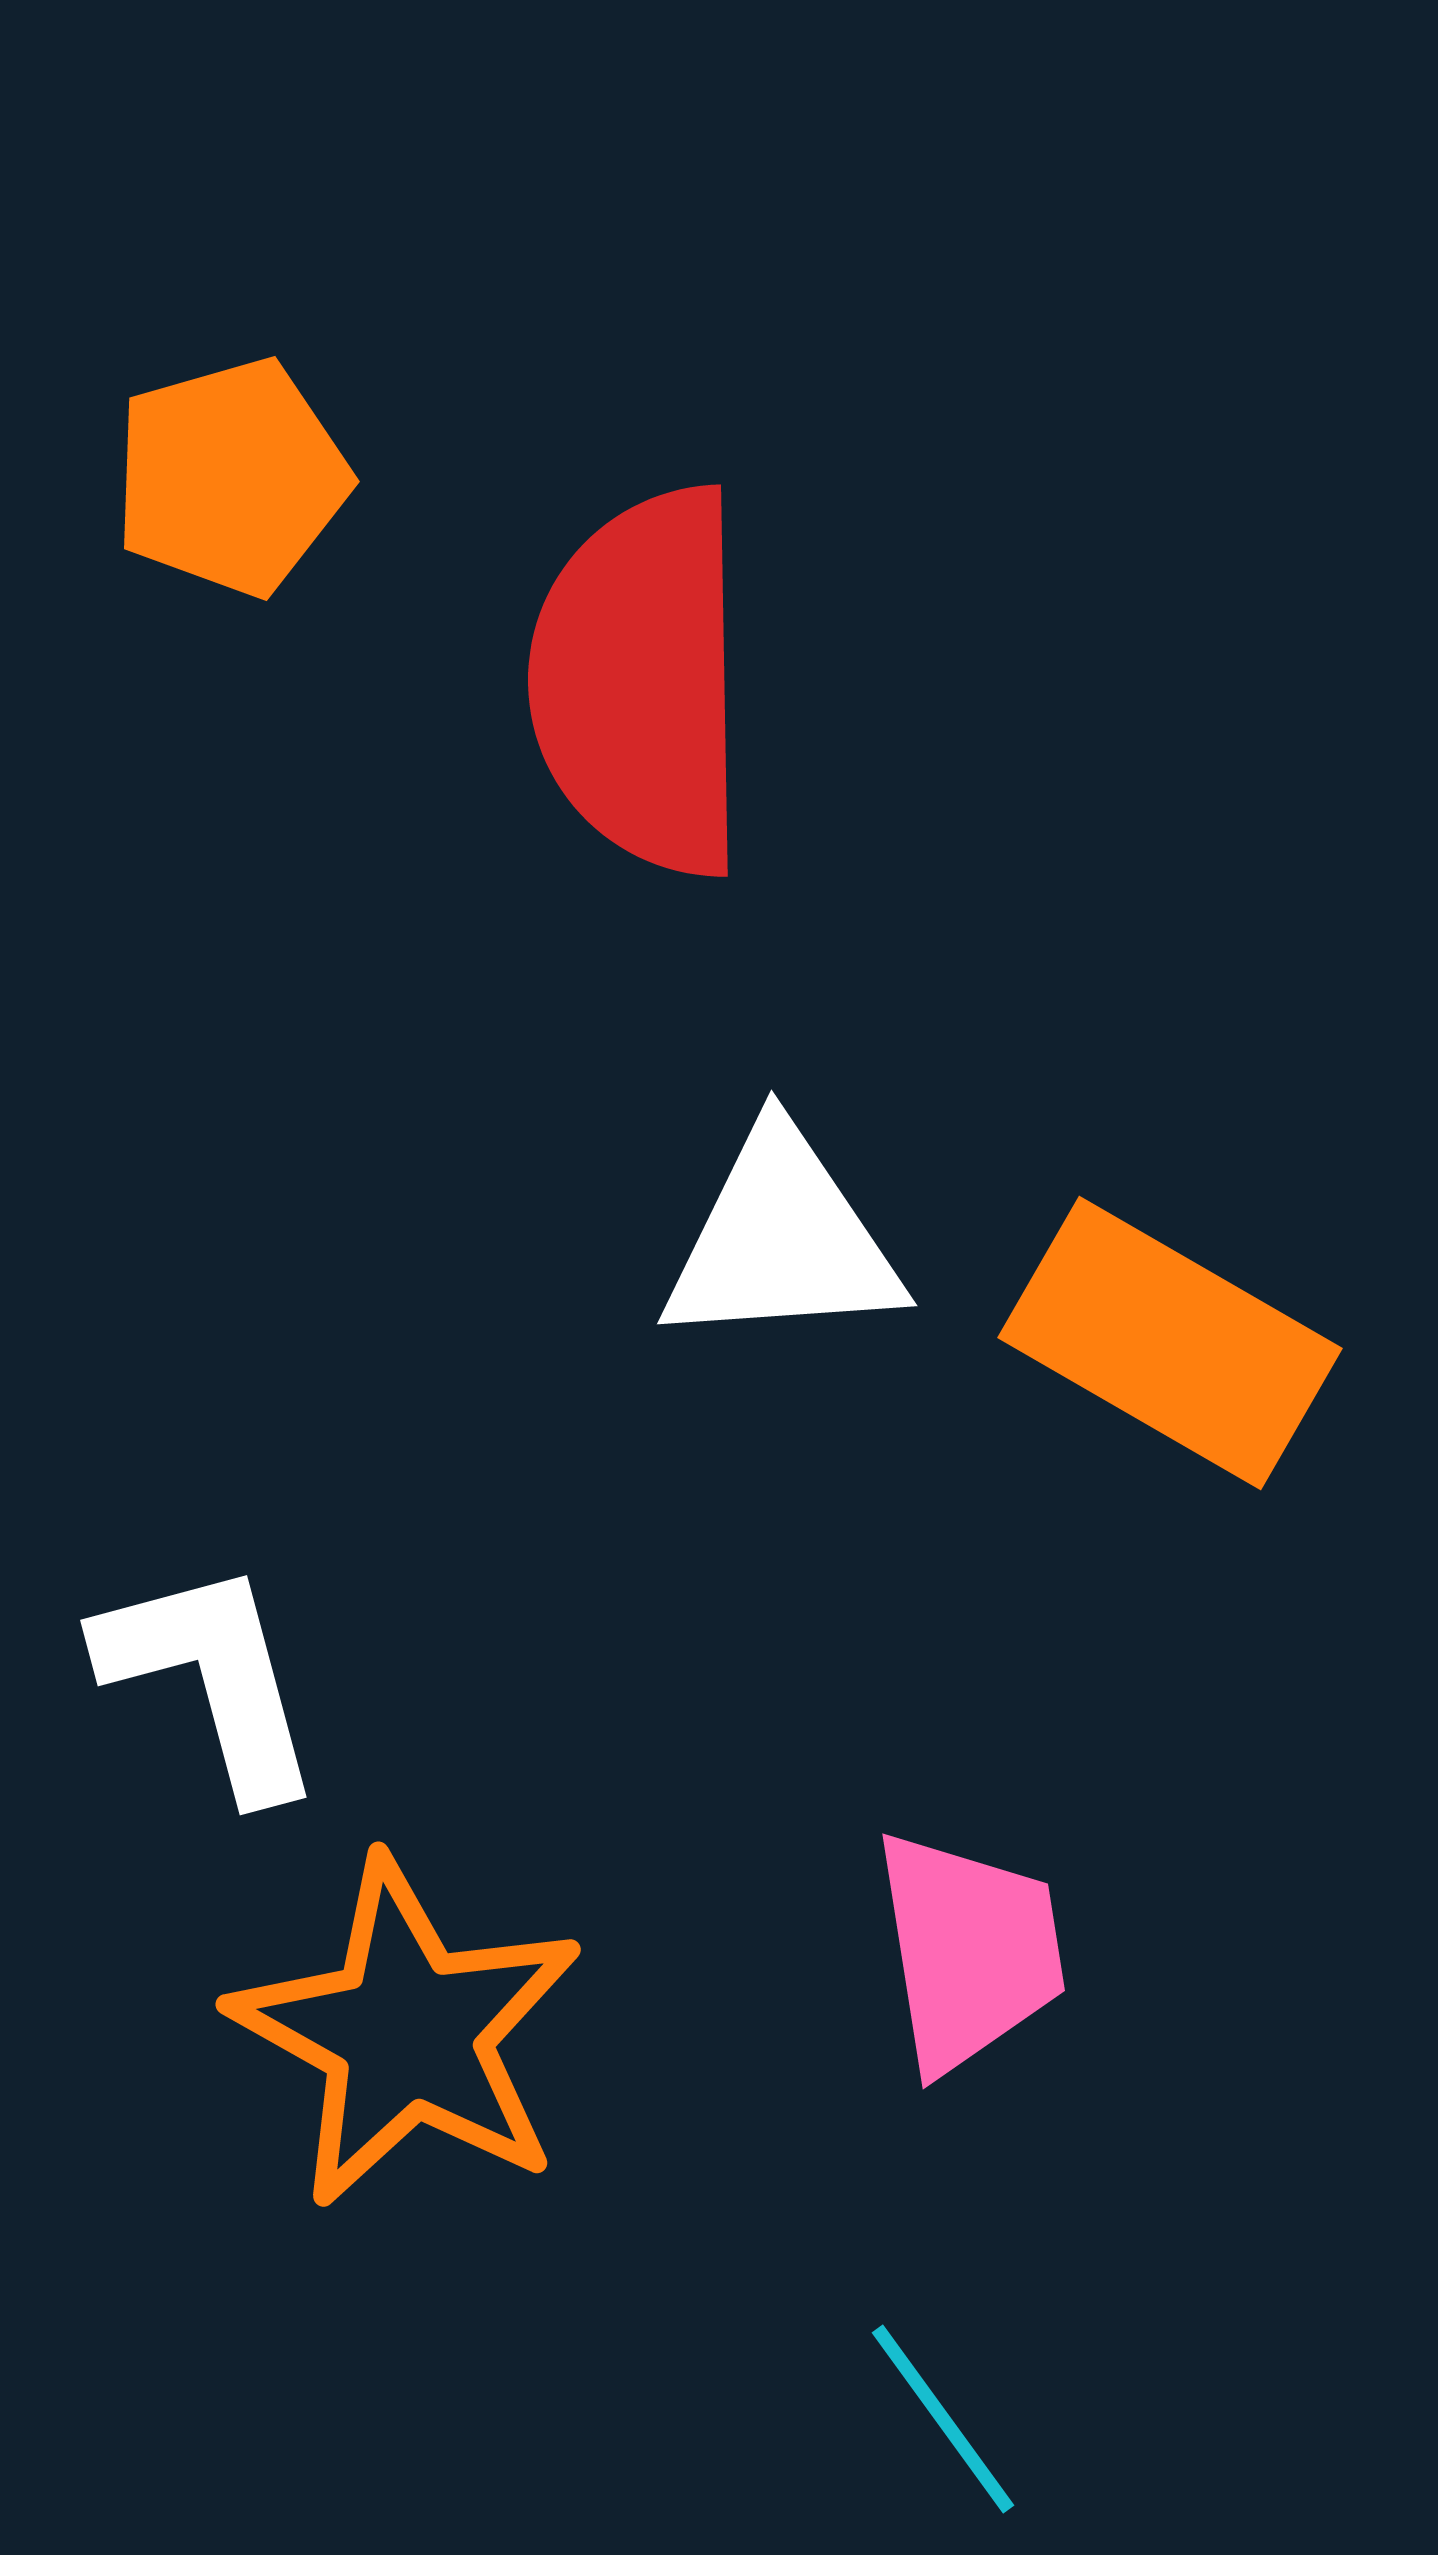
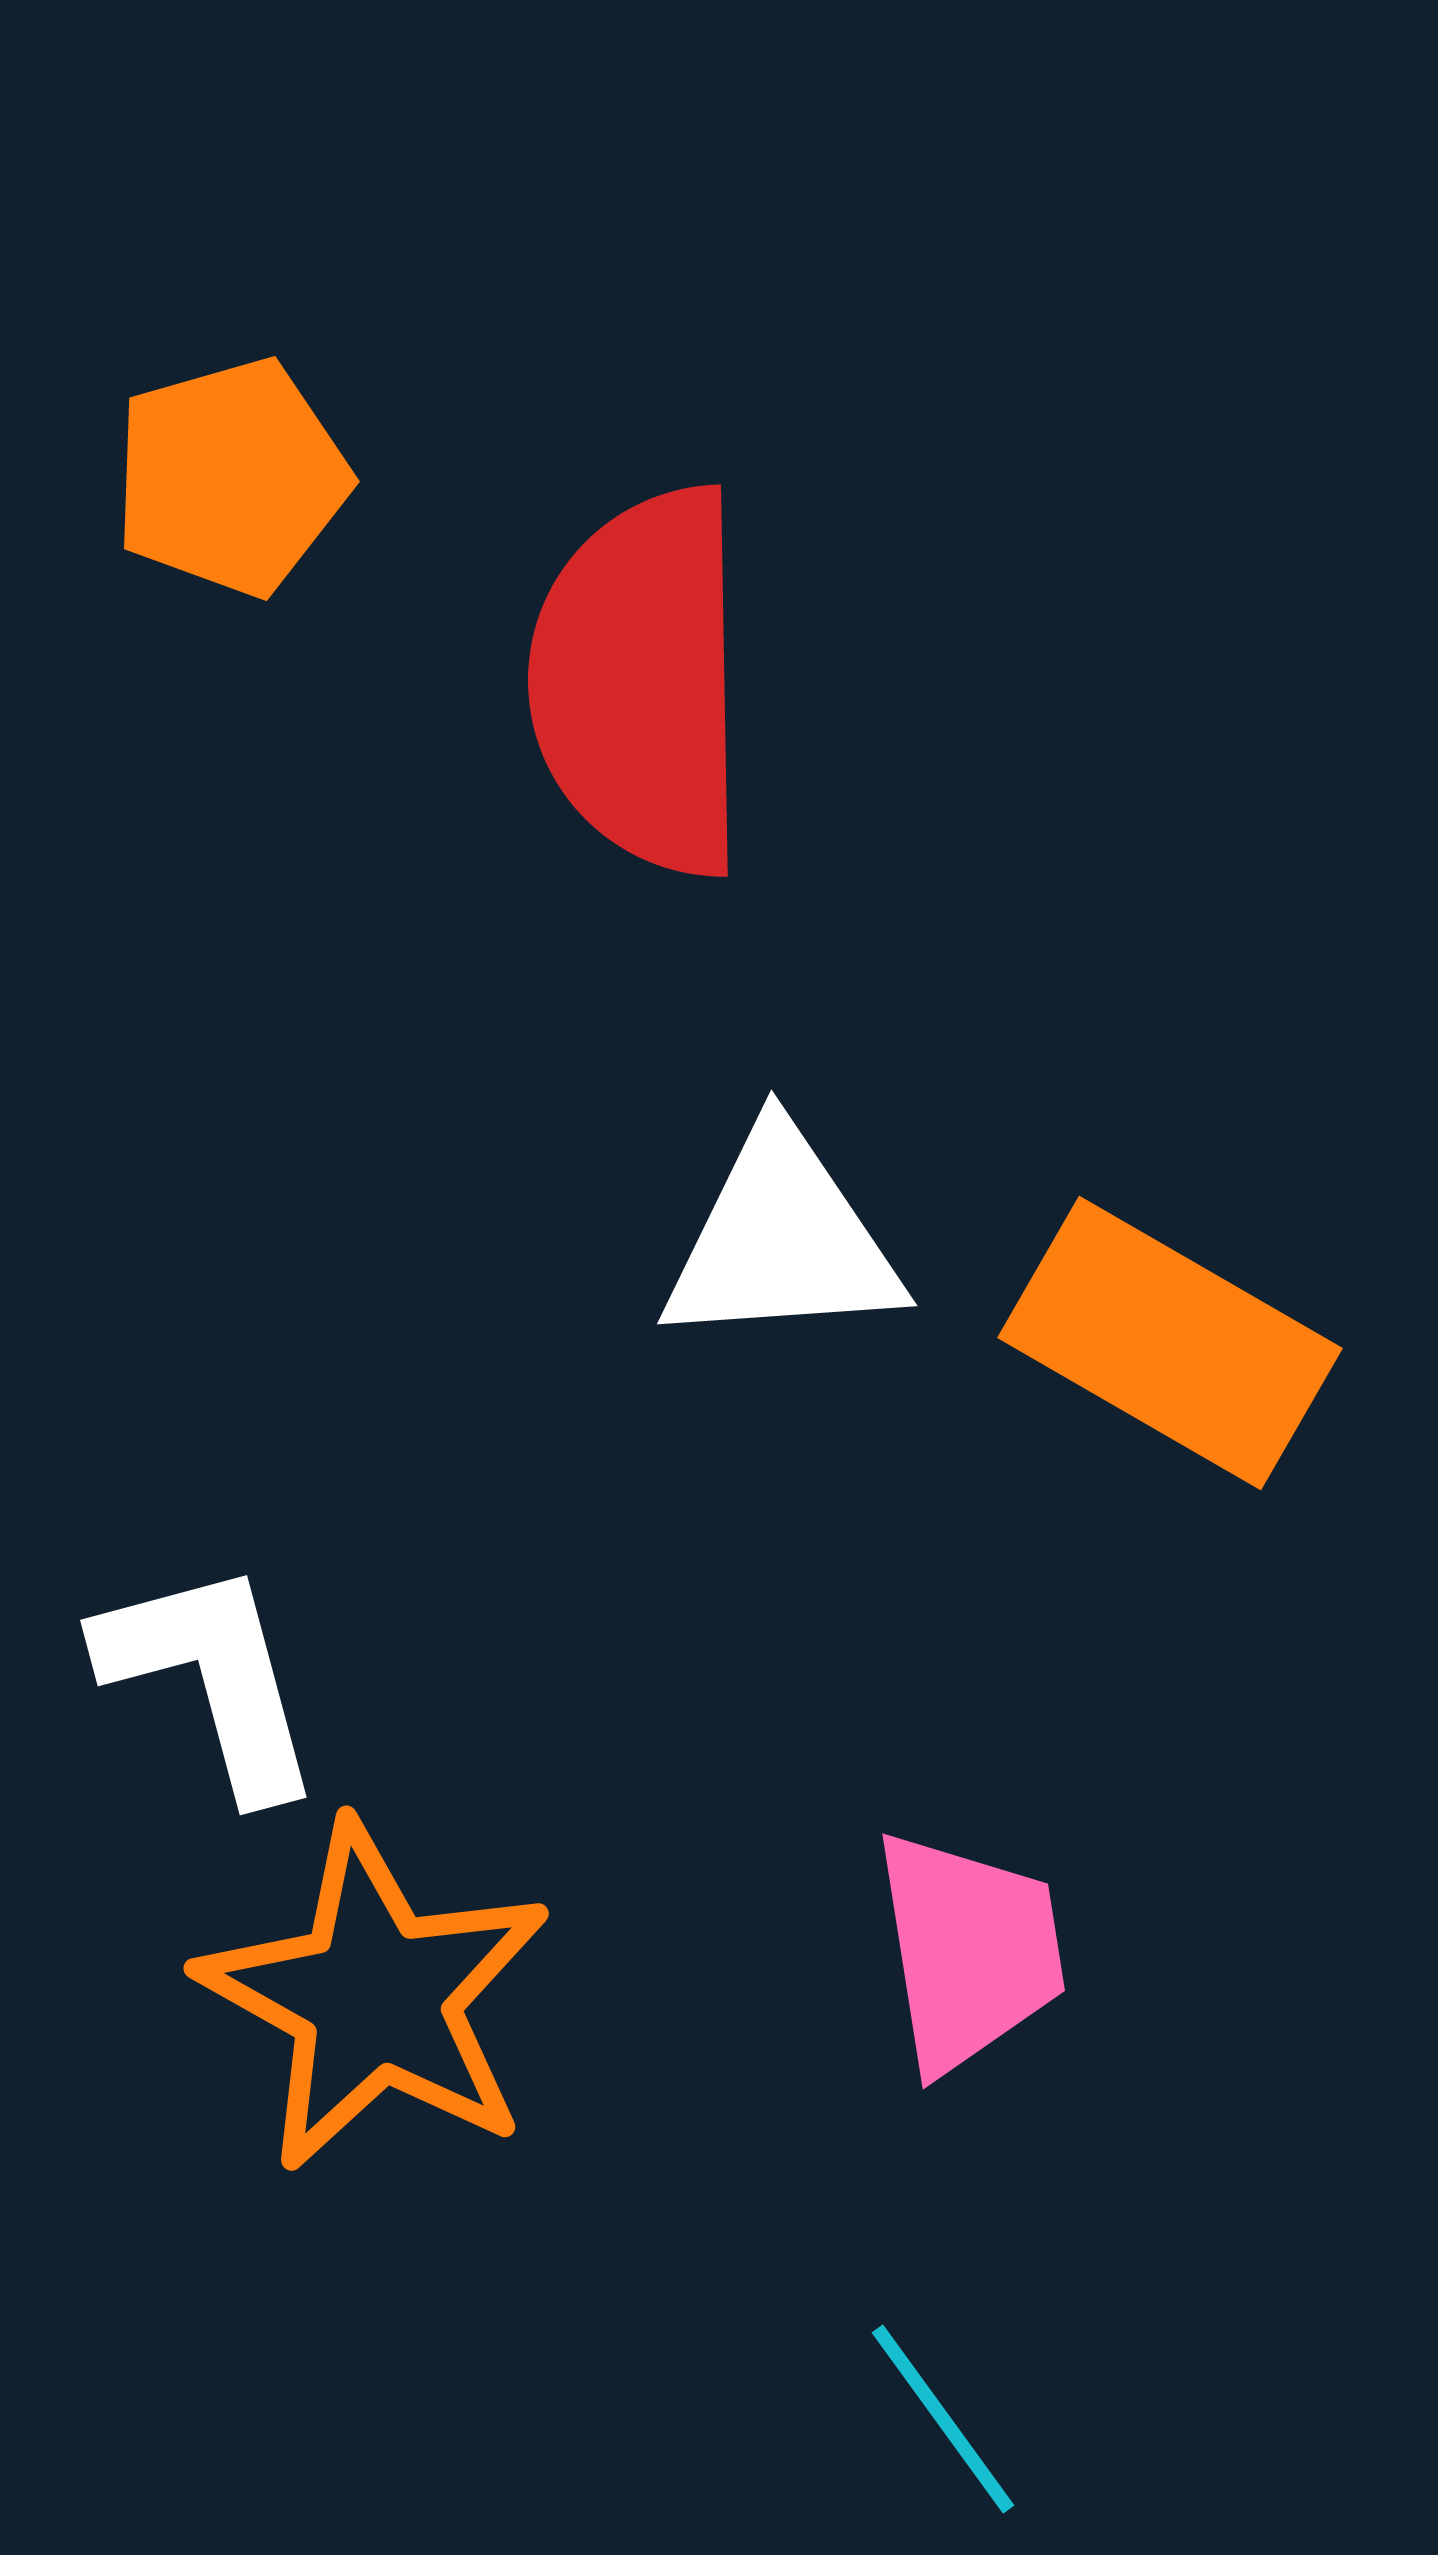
orange star: moved 32 px left, 36 px up
